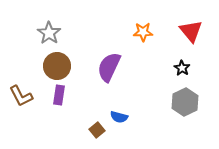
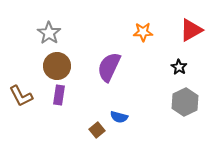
red triangle: moved 1 px up; rotated 40 degrees clockwise
black star: moved 3 px left, 1 px up
